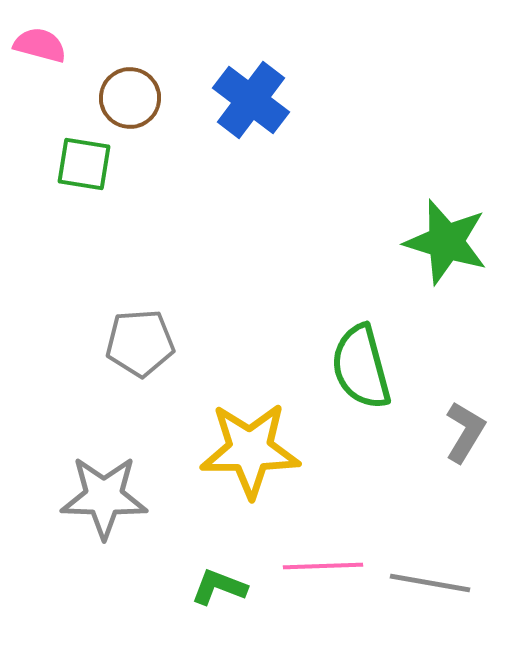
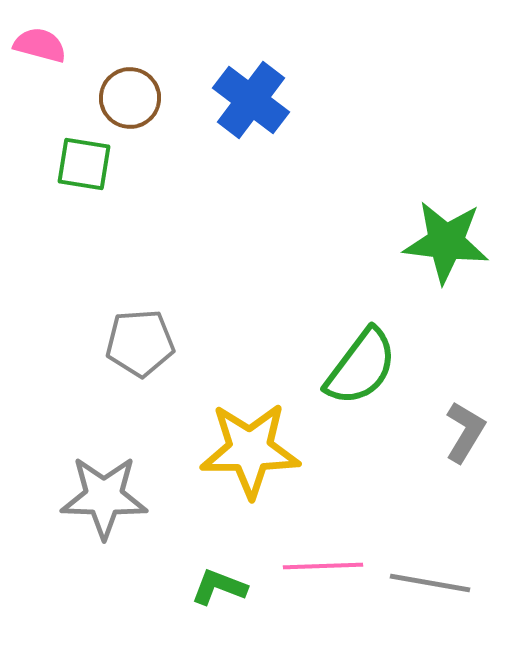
green star: rotated 10 degrees counterclockwise
green semicircle: rotated 128 degrees counterclockwise
